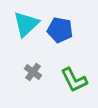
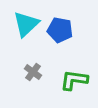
green L-shape: rotated 124 degrees clockwise
